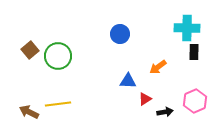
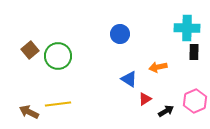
orange arrow: rotated 24 degrees clockwise
blue triangle: moved 1 px right, 2 px up; rotated 30 degrees clockwise
black arrow: moved 1 px right, 1 px up; rotated 21 degrees counterclockwise
